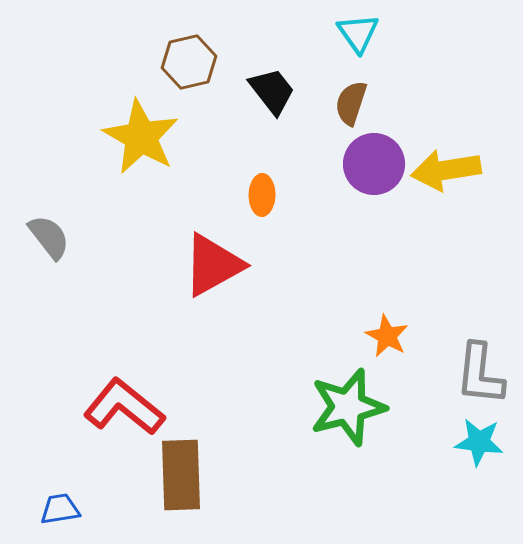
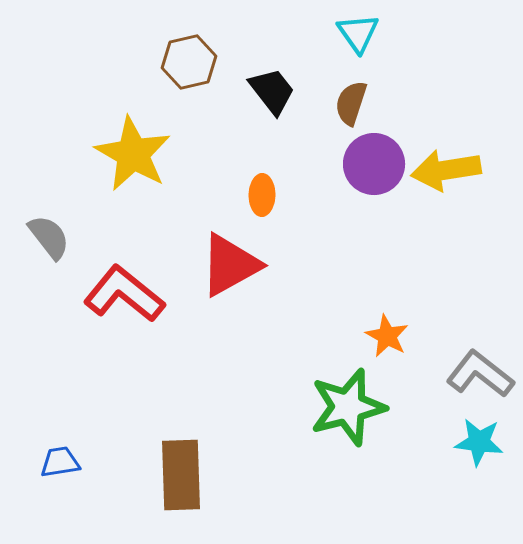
yellow star: moved 8 px left, 17 px down
red triangle: moved 17 px right
gray L-shape: rotated 122 degrees clockwise
red L-shape: moved 113 px up
blue trapezoid: moved 47 px up
